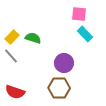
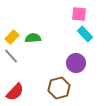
green semicircle: rotated 21 degrees counterclockwise
purple circle: moved 12 px right
brown hexagon: rotated 15 degrees counterclockwise
red semicircle: rotated 66 degrees counterclockwise
